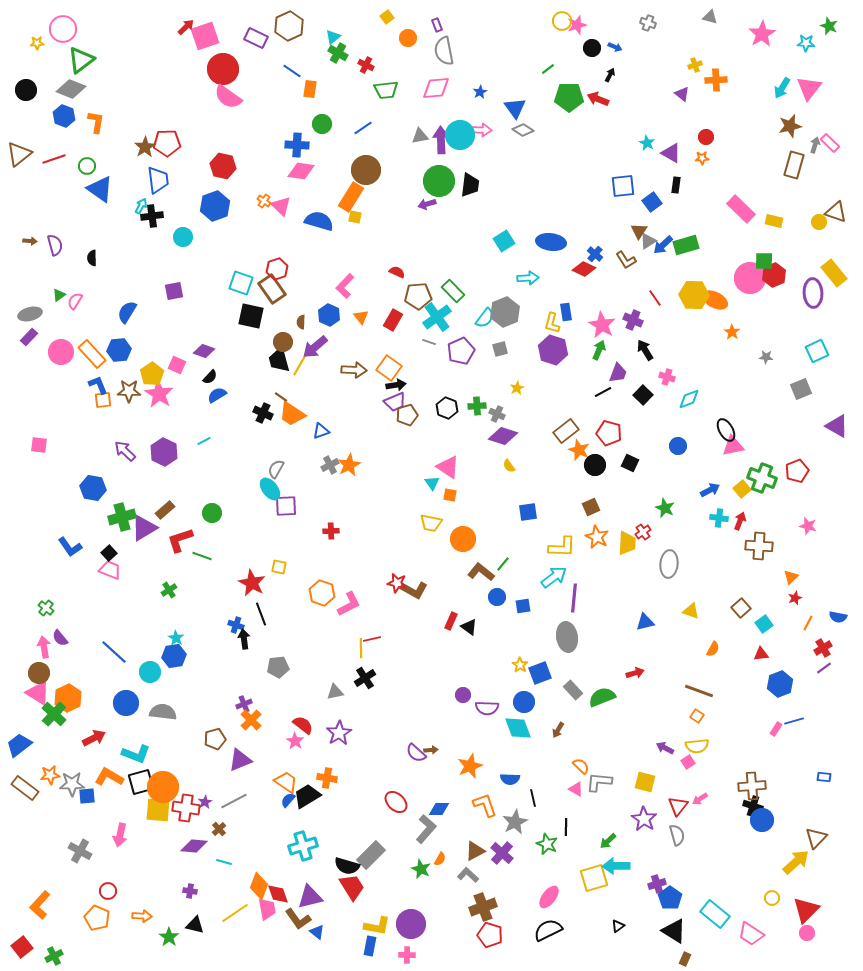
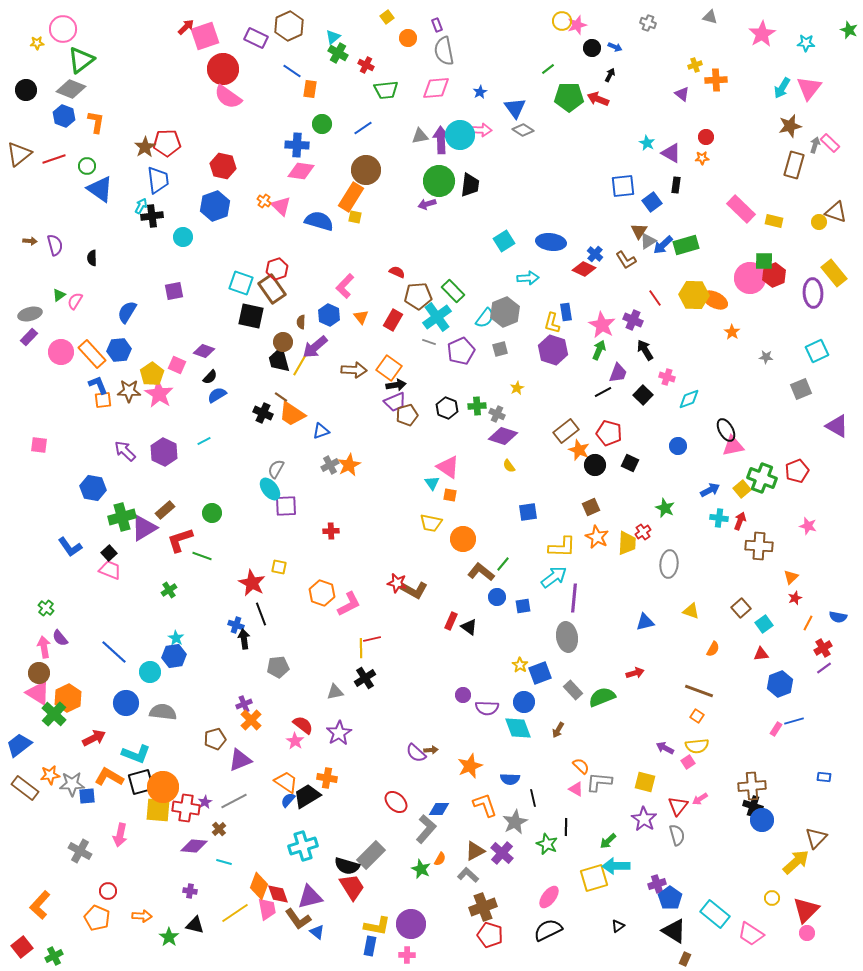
green star at (829, 26): moved 20 px right, 4 px down
